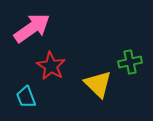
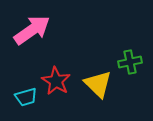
pink arrow: moved 2 px down
red star: moved 5 px right, 15 px down
cyan trapezoid: rotated 85 degrees counterclockwise
